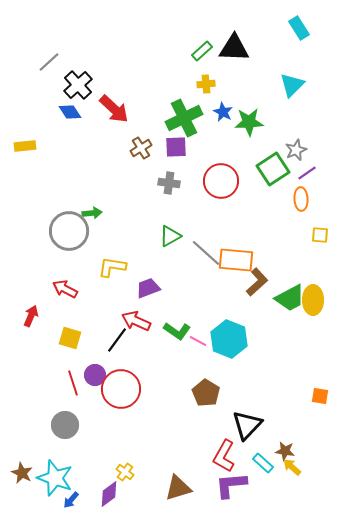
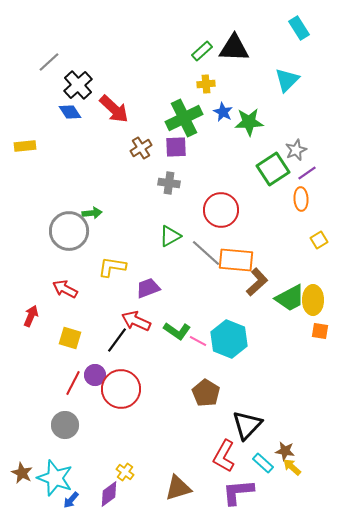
cyan triangle at (292, 85): moved 5 px left, 5 px up
red circle at (221, 181): moved 29 px down
yellow square at (320, 235): moved 1 px left, 5 px down; rotated 36 degrees counterclockwise
red line at (73, 383): rotated 45 degrees clockwise
orange square at (320, 396): moved 65 px up
purple L-shape at (231, 485): moved 7 px right, 7 px down
